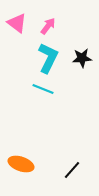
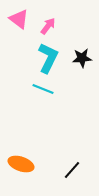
pink triangle: moved 2 px right, 4 px up
